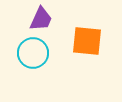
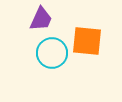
cyan circle: moved 19 px right
